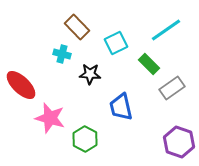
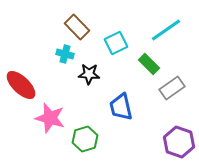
cyan cross: moved 3 px right
black star: moved 1 px left
green hexagon: rotated 15 degrees clockwise
